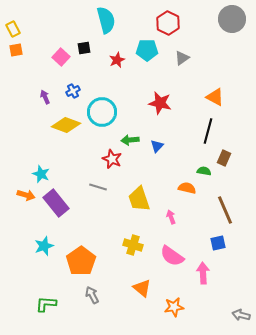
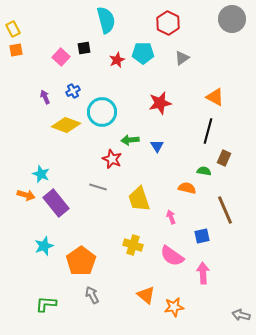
cyan pentagon at (147, 50): moved 4 px left, 3 px down
red star at (160, 103): rotated 25 degrees counterclockwise
blue triangle at (157, 146): rotated 16 degrees counterclockwise
blue square at (218, 243): moved 16 px left, 7 px up
orange triangle at (142, 288): moved 4 px right, 7 px down
